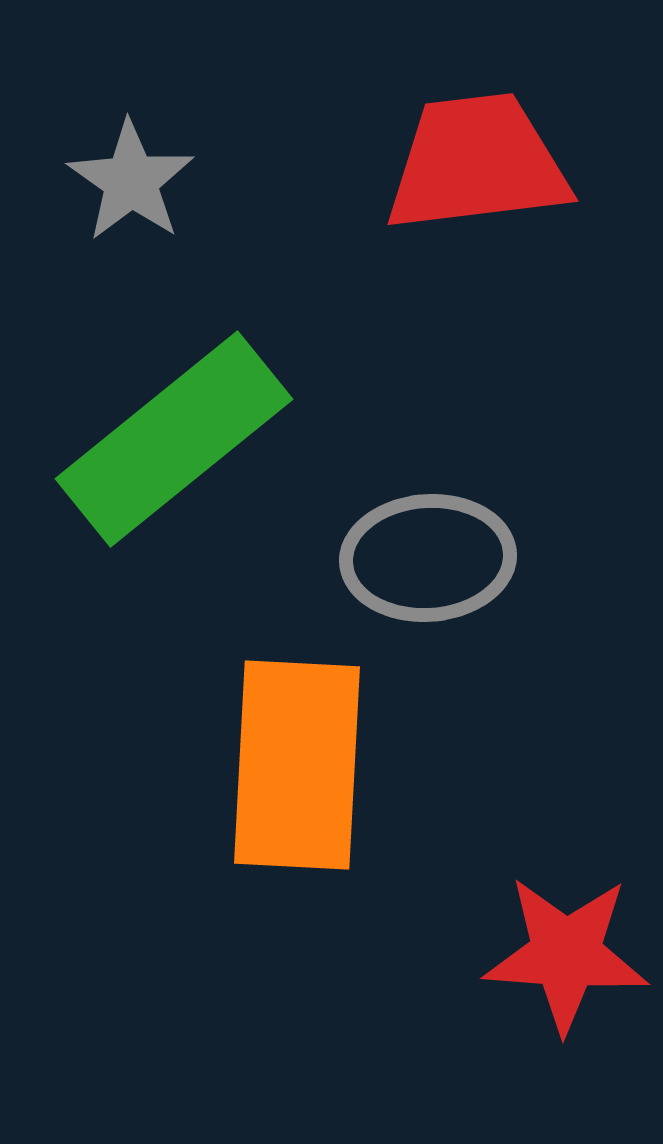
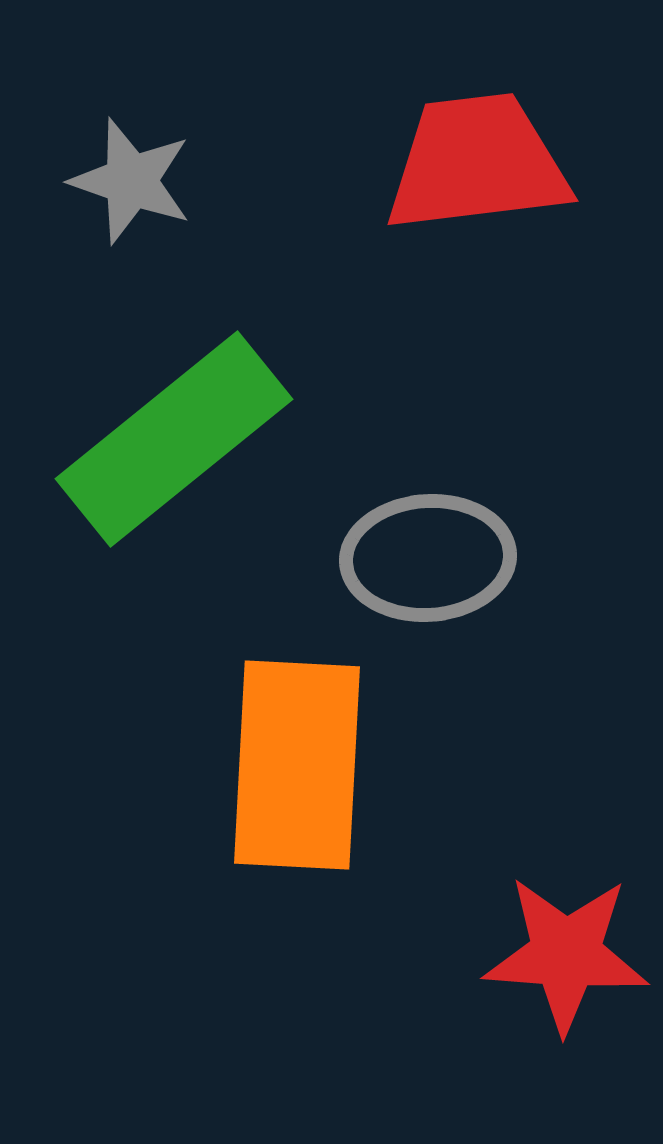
gray star: rotated 16 degrees counterclockwise
